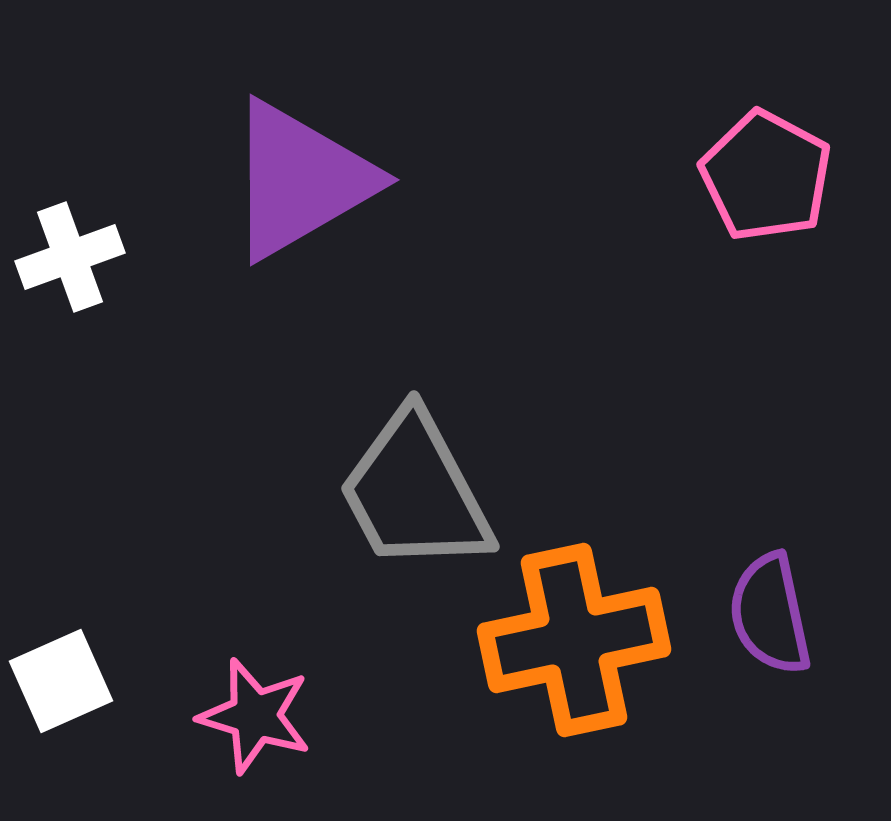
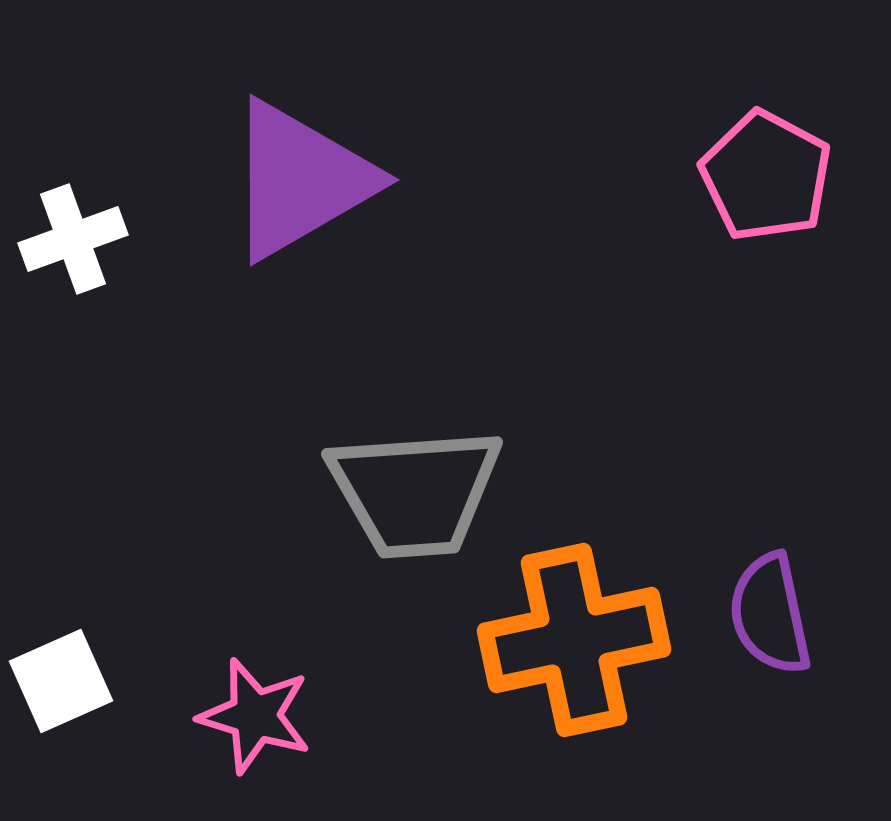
white cross: moved 3 px right, 18 px up
gray trapezoid: rotated 66 degrees counterclockwise
